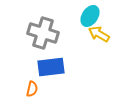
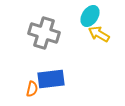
gray cross: moved 1 px right
blue rectangle: moved 12 px down
